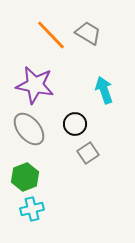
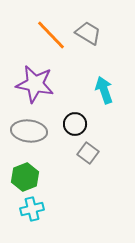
purple star: moved 1 px up
gray ellipse: moved 2 px down; rotated 44 degrees counterclockwise
gray square: rotated 20 degrees counterclockwise
